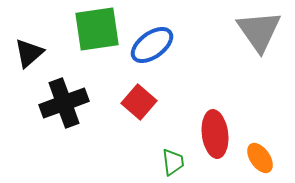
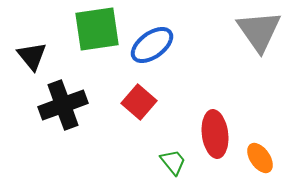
black triangle: moved 3 px right, 3 px down; rotated 28 degrees counterclockwise
black cross: moved 1 px left, 2 px down
green trapezoid: rotated 32 degrees counterclockwise
